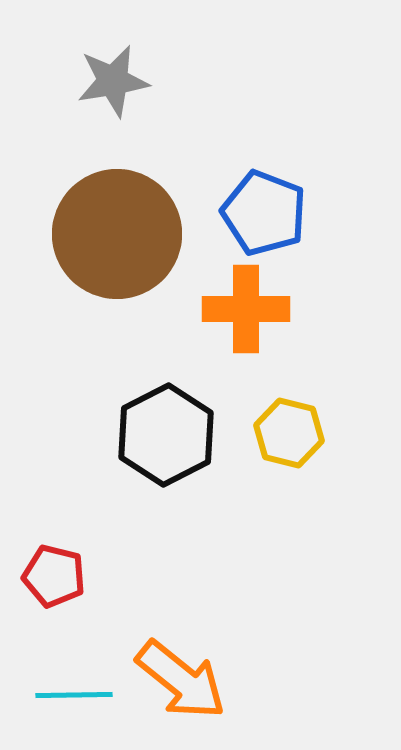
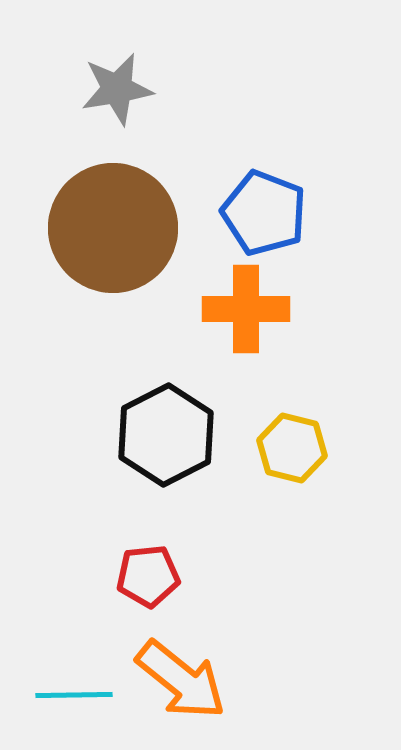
gray star: moved 4 px right, 8 px down
brown circle: moved 4 px left, 6 px up
yellow hexagon: moved 3 px right, 15 px down
red pentagon: moved 94 px right; rotated 20 degrees counterclockwise
